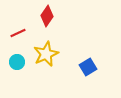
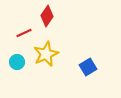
red line: moved 6 px right
